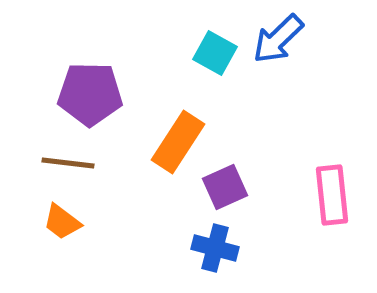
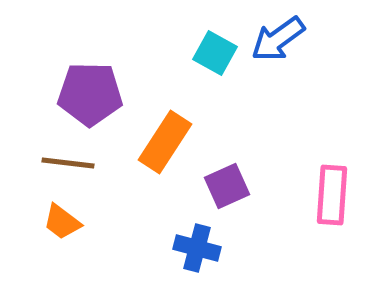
blue arrow: rotated 8 degrees clockwise
orange rectangle: moved 13 px left
purple square: moved 2 px right, 1 px up
pink rectangle: rotated 10 degrees clockwise
blue cross: moved 18 px left
